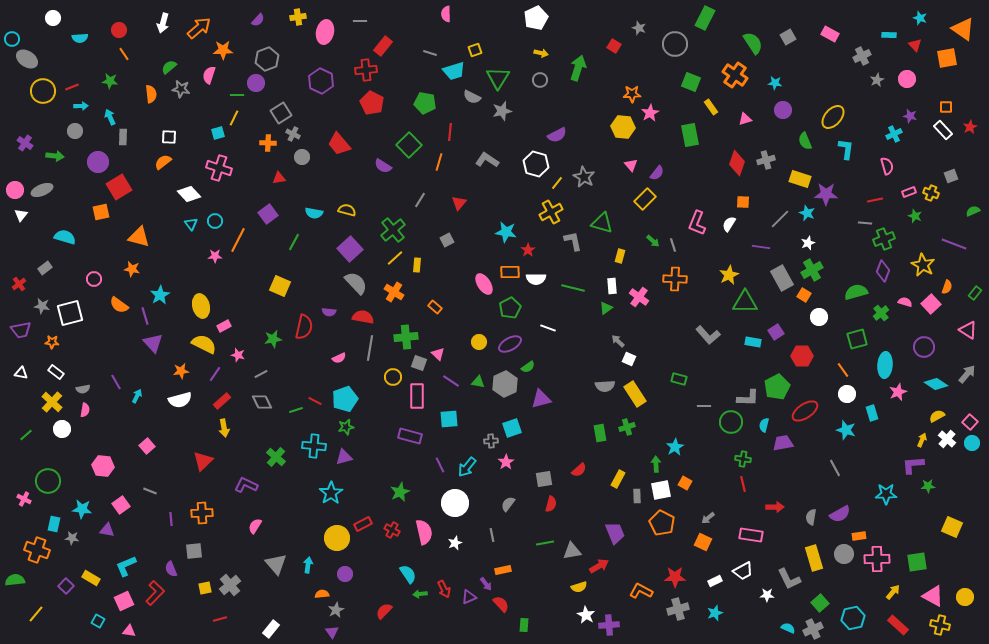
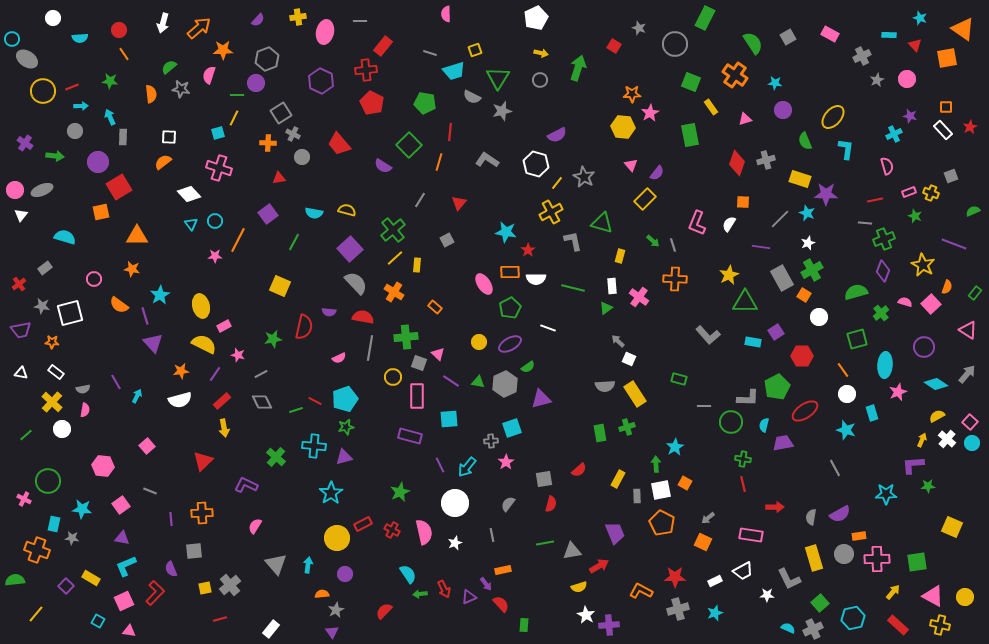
orange triangle at (139, 237): moved 2 px left, 1 px up; rotated 15 degrees counterclockwise
purple triangle at (107, 530): moved 15 px right, 8 px down
